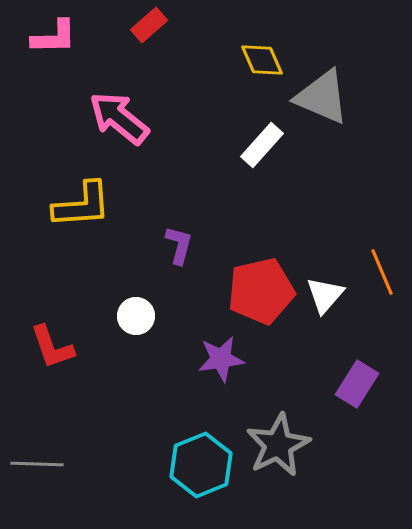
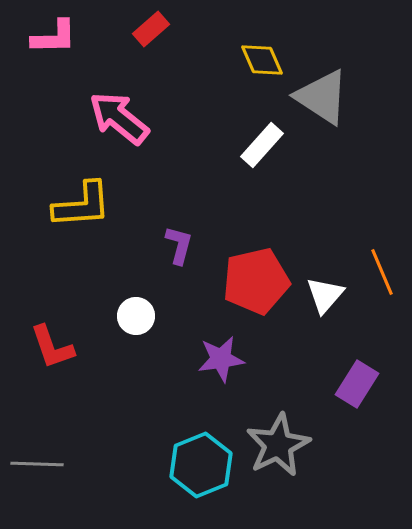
red rectangle: moved 2 px right, 4 px down
gray triangle: rotated 10 degrees clockwise
red pentagon: moved 5 px left, 10 px up
